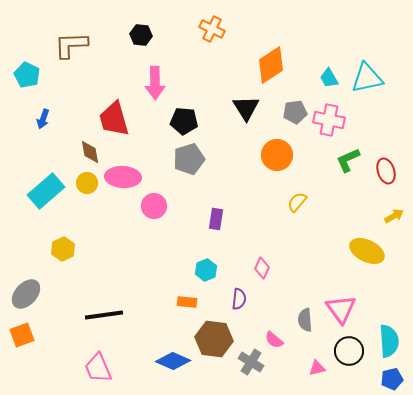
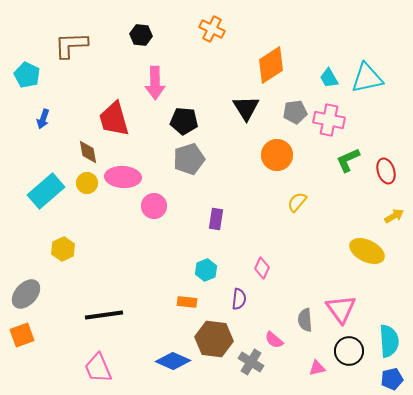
brown diamond at (90, 152): moved 2 px left
